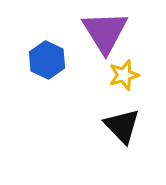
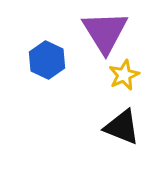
yellow star: rotated 8 degrees counterclockwise
black triangle: moved 1 px down; rotated 24 degrees counterclockwise
